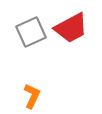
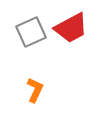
orange L-shape: moved 3 px right, 6 px up
